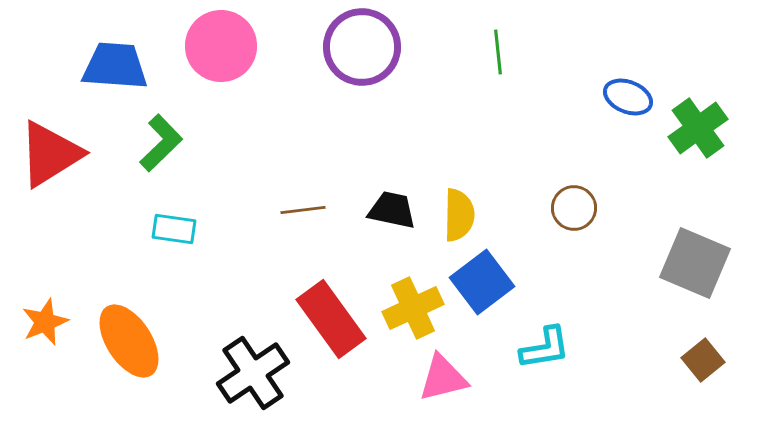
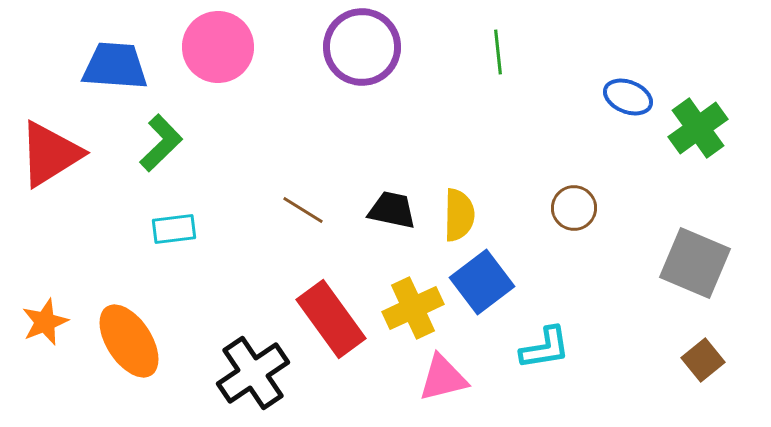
pink circle: moved 3 px left, 1 px down
brown line: rotated 39 degrees clockwise
cyan rectangle: rotated 15 degrees counterclockwise
